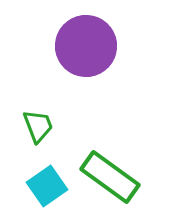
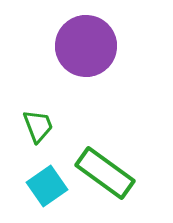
green rectangle: moved 5 px left, 4 px up
